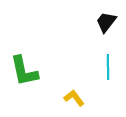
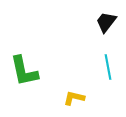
cyan line: rotated 10 degrees counterclockwise
yellow L-shape: rotated 40 degrees counterclockwise
